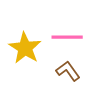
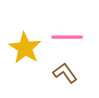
brown L-shape: moved 3 px left, 2 px down
